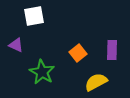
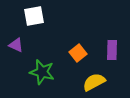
green star: rotated 15 degrees counterclockwise
yellow semicircle: moved 2 px left
